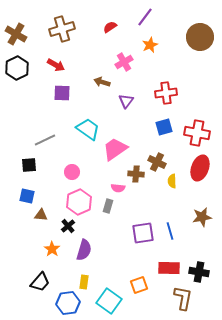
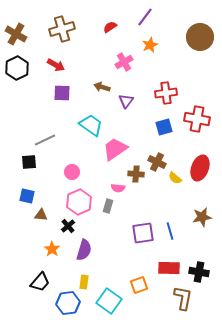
brown arrow at (102, 82): moved 5 px down
cyan trapezoid at (88, 129): moved 3 px right, 4 px up
red cross at (197, 133): moved 14 px up
black square at (29, 165): moved 3 px up
yellow semicircle at (172, 181): moved 3 px right, 3 px up; rotated 48 degrees counterclockwise
